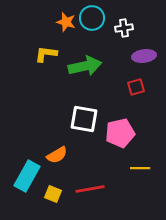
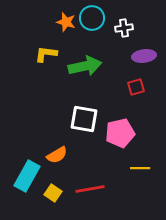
yellow square: moved 1 px up; rotated 12 degrees clockwise
